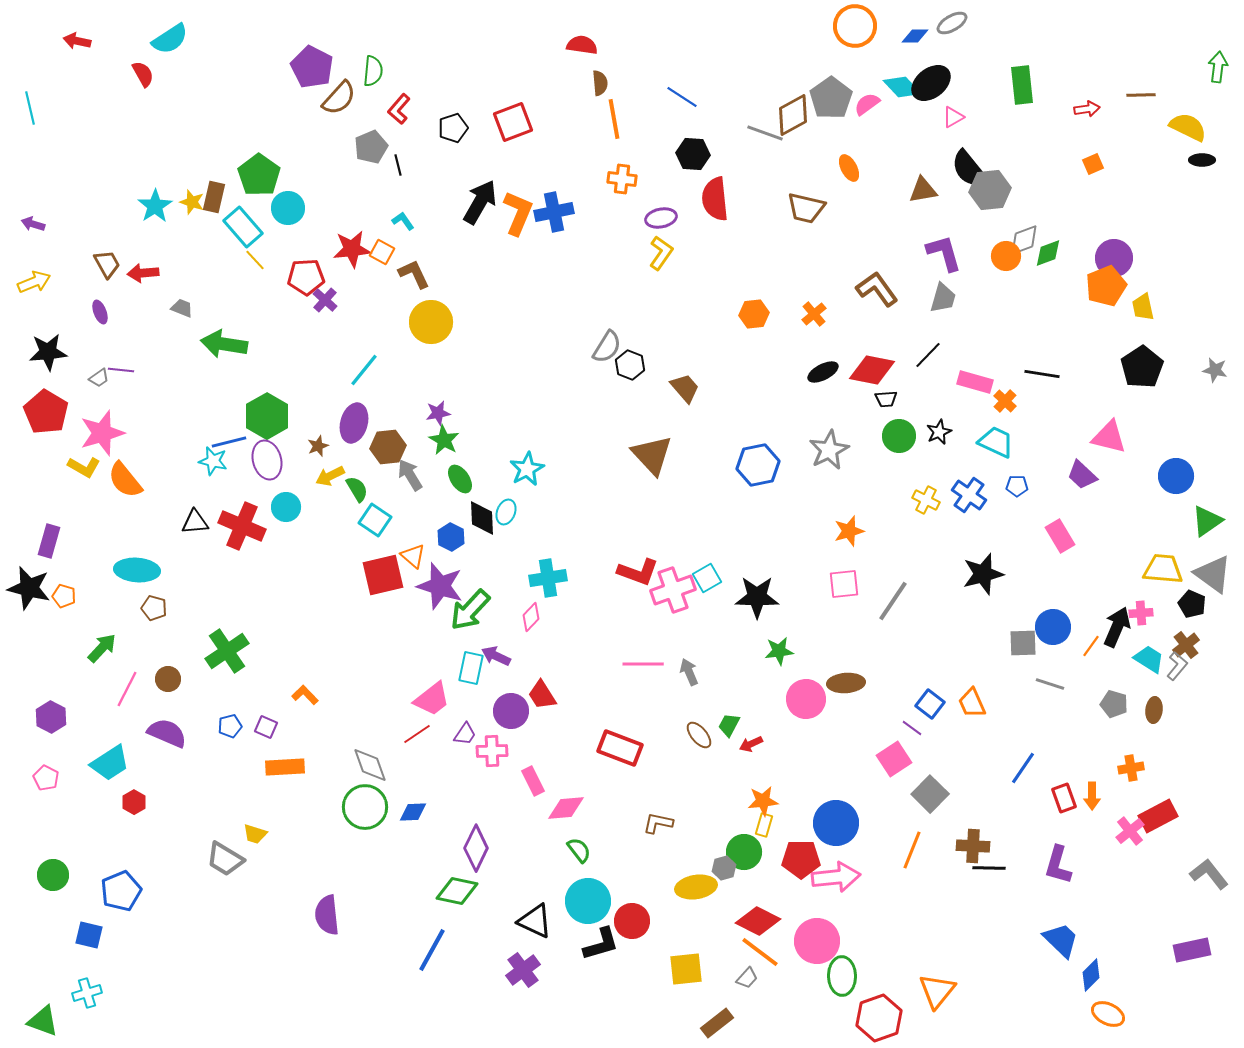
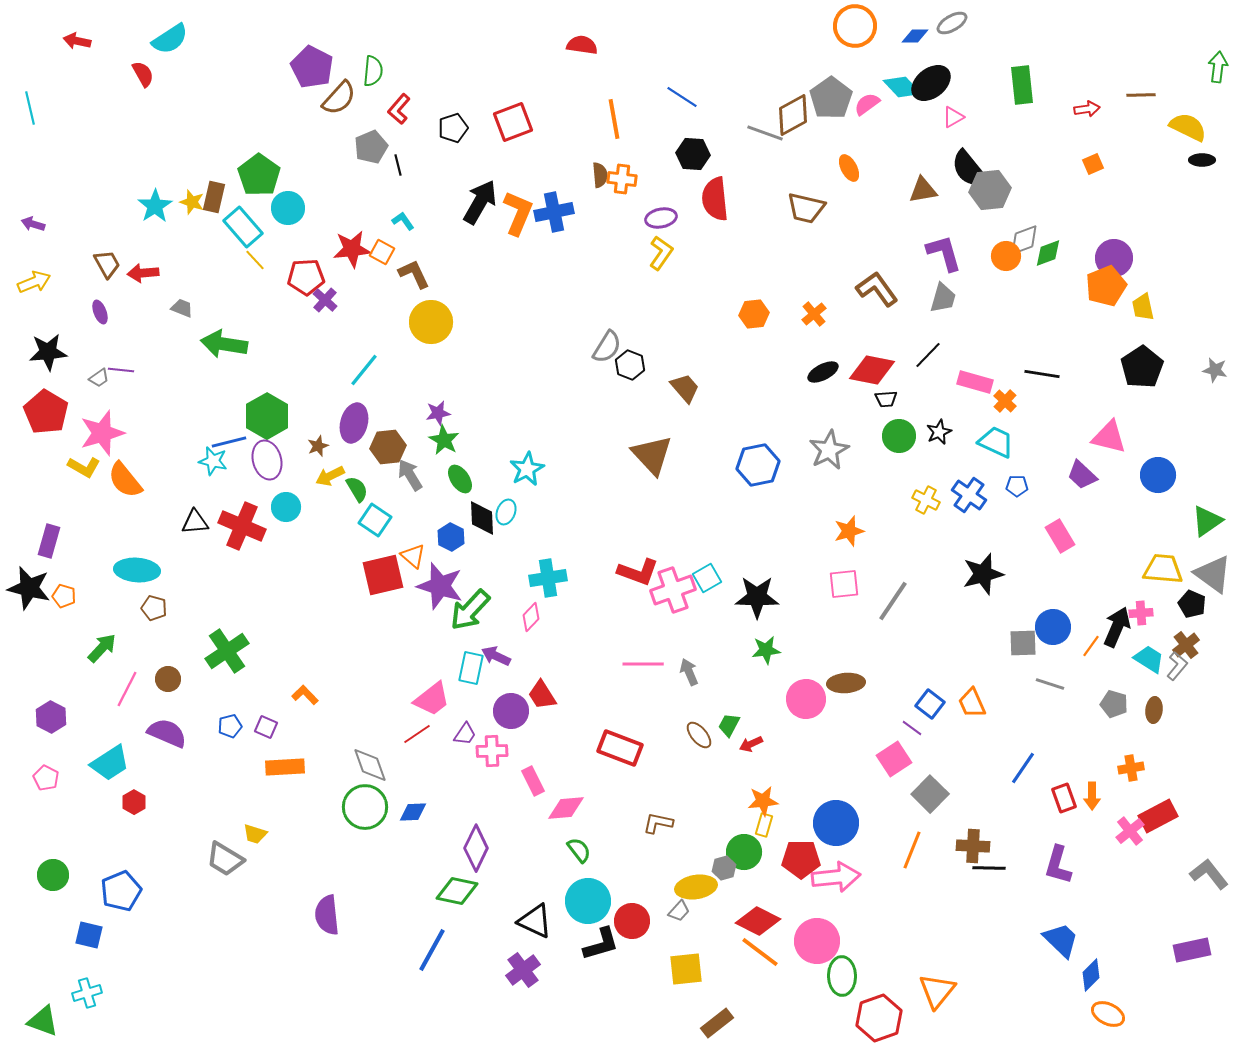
brown semicircle at (600, 83): moved 92 px down
blue circle at (1176, 476): moved 18 px left, 1 px up
green star at (779, 651): moved 13 px left, 1 px up
gray trapezoid at (747, 978): moved 68 px left, 67 px up
